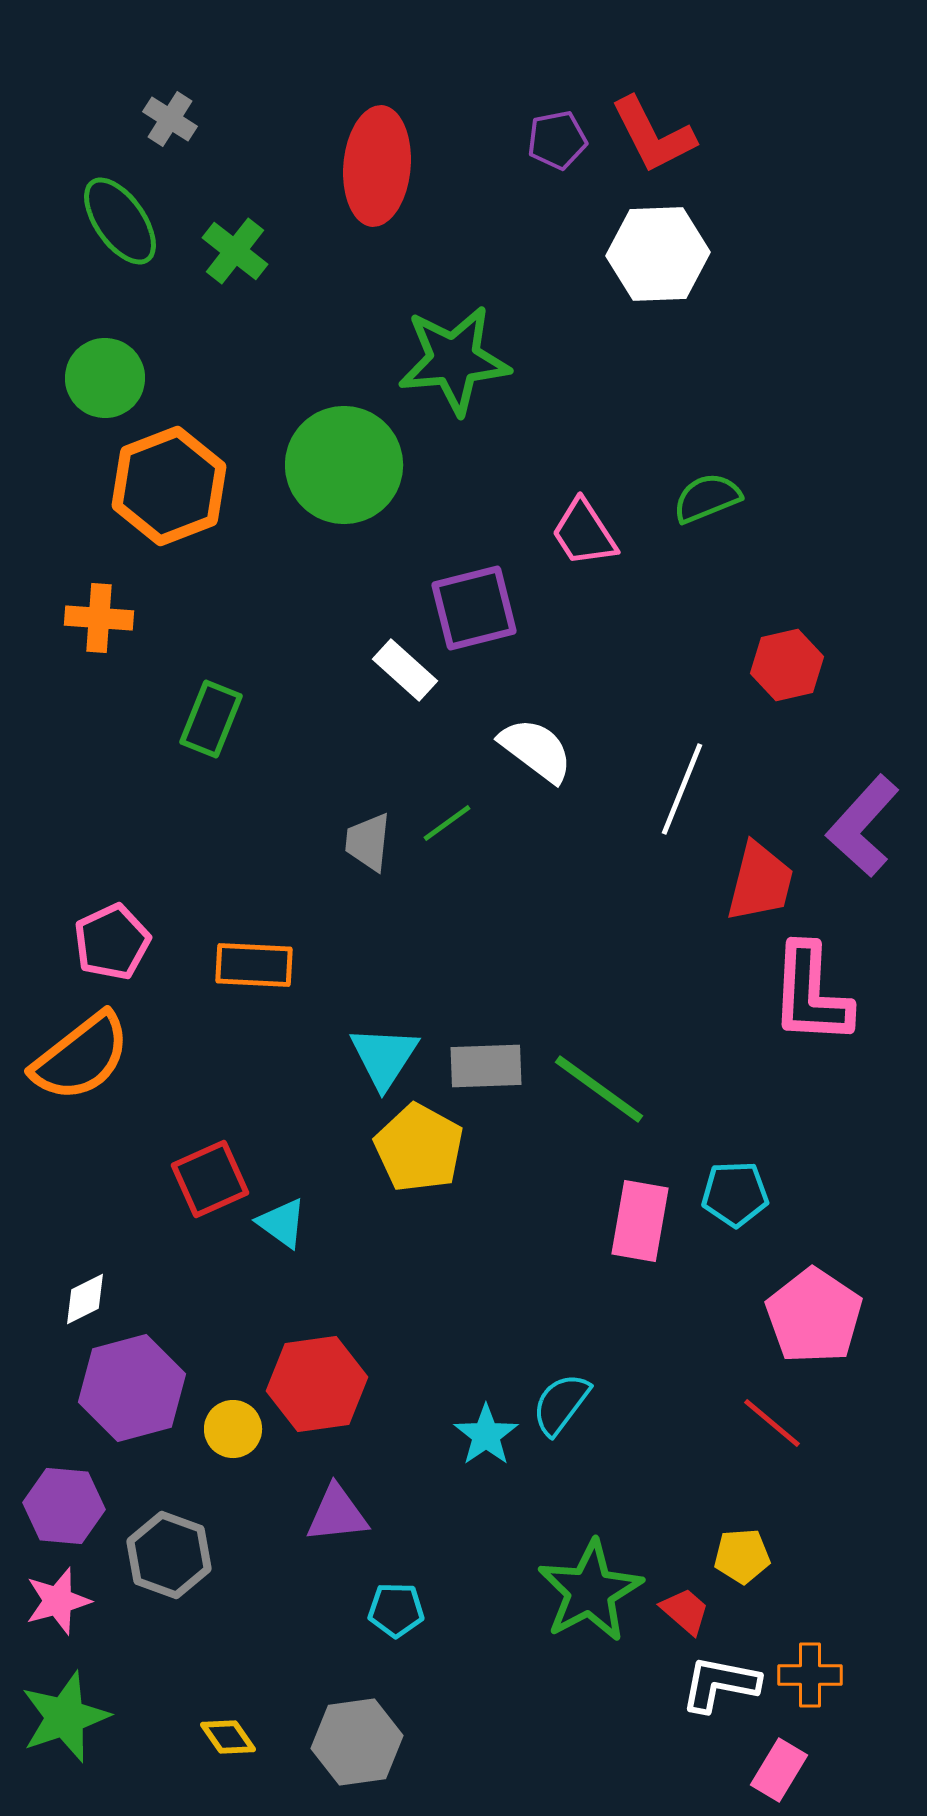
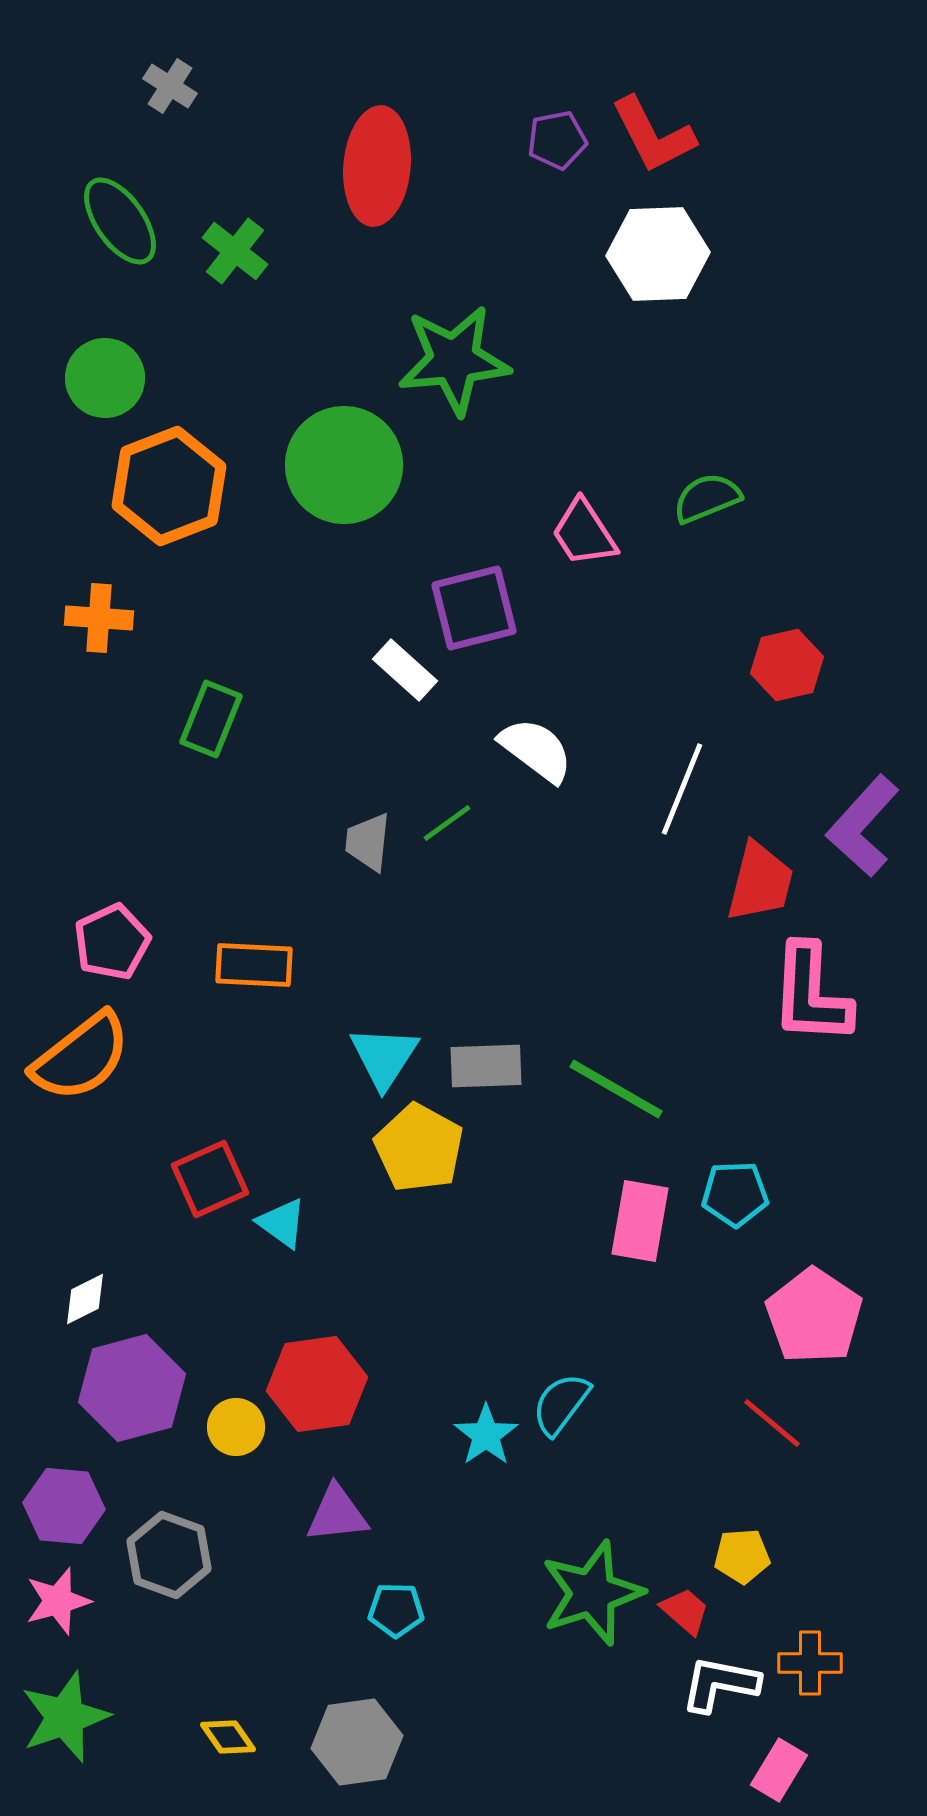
gray cross at (170, 119): moved 33 px up
green line at (599, 1089): moved 17 px right; rotated 6 degrees counterclockwise
yellow circle at (233, 1429): moved 3 px right, 2 px up
green star at (590, 1591): moved 2 px right, 2 px down; rotated 10 degrees clockwise
orange cross at (810, 1675): moved 12 px up
